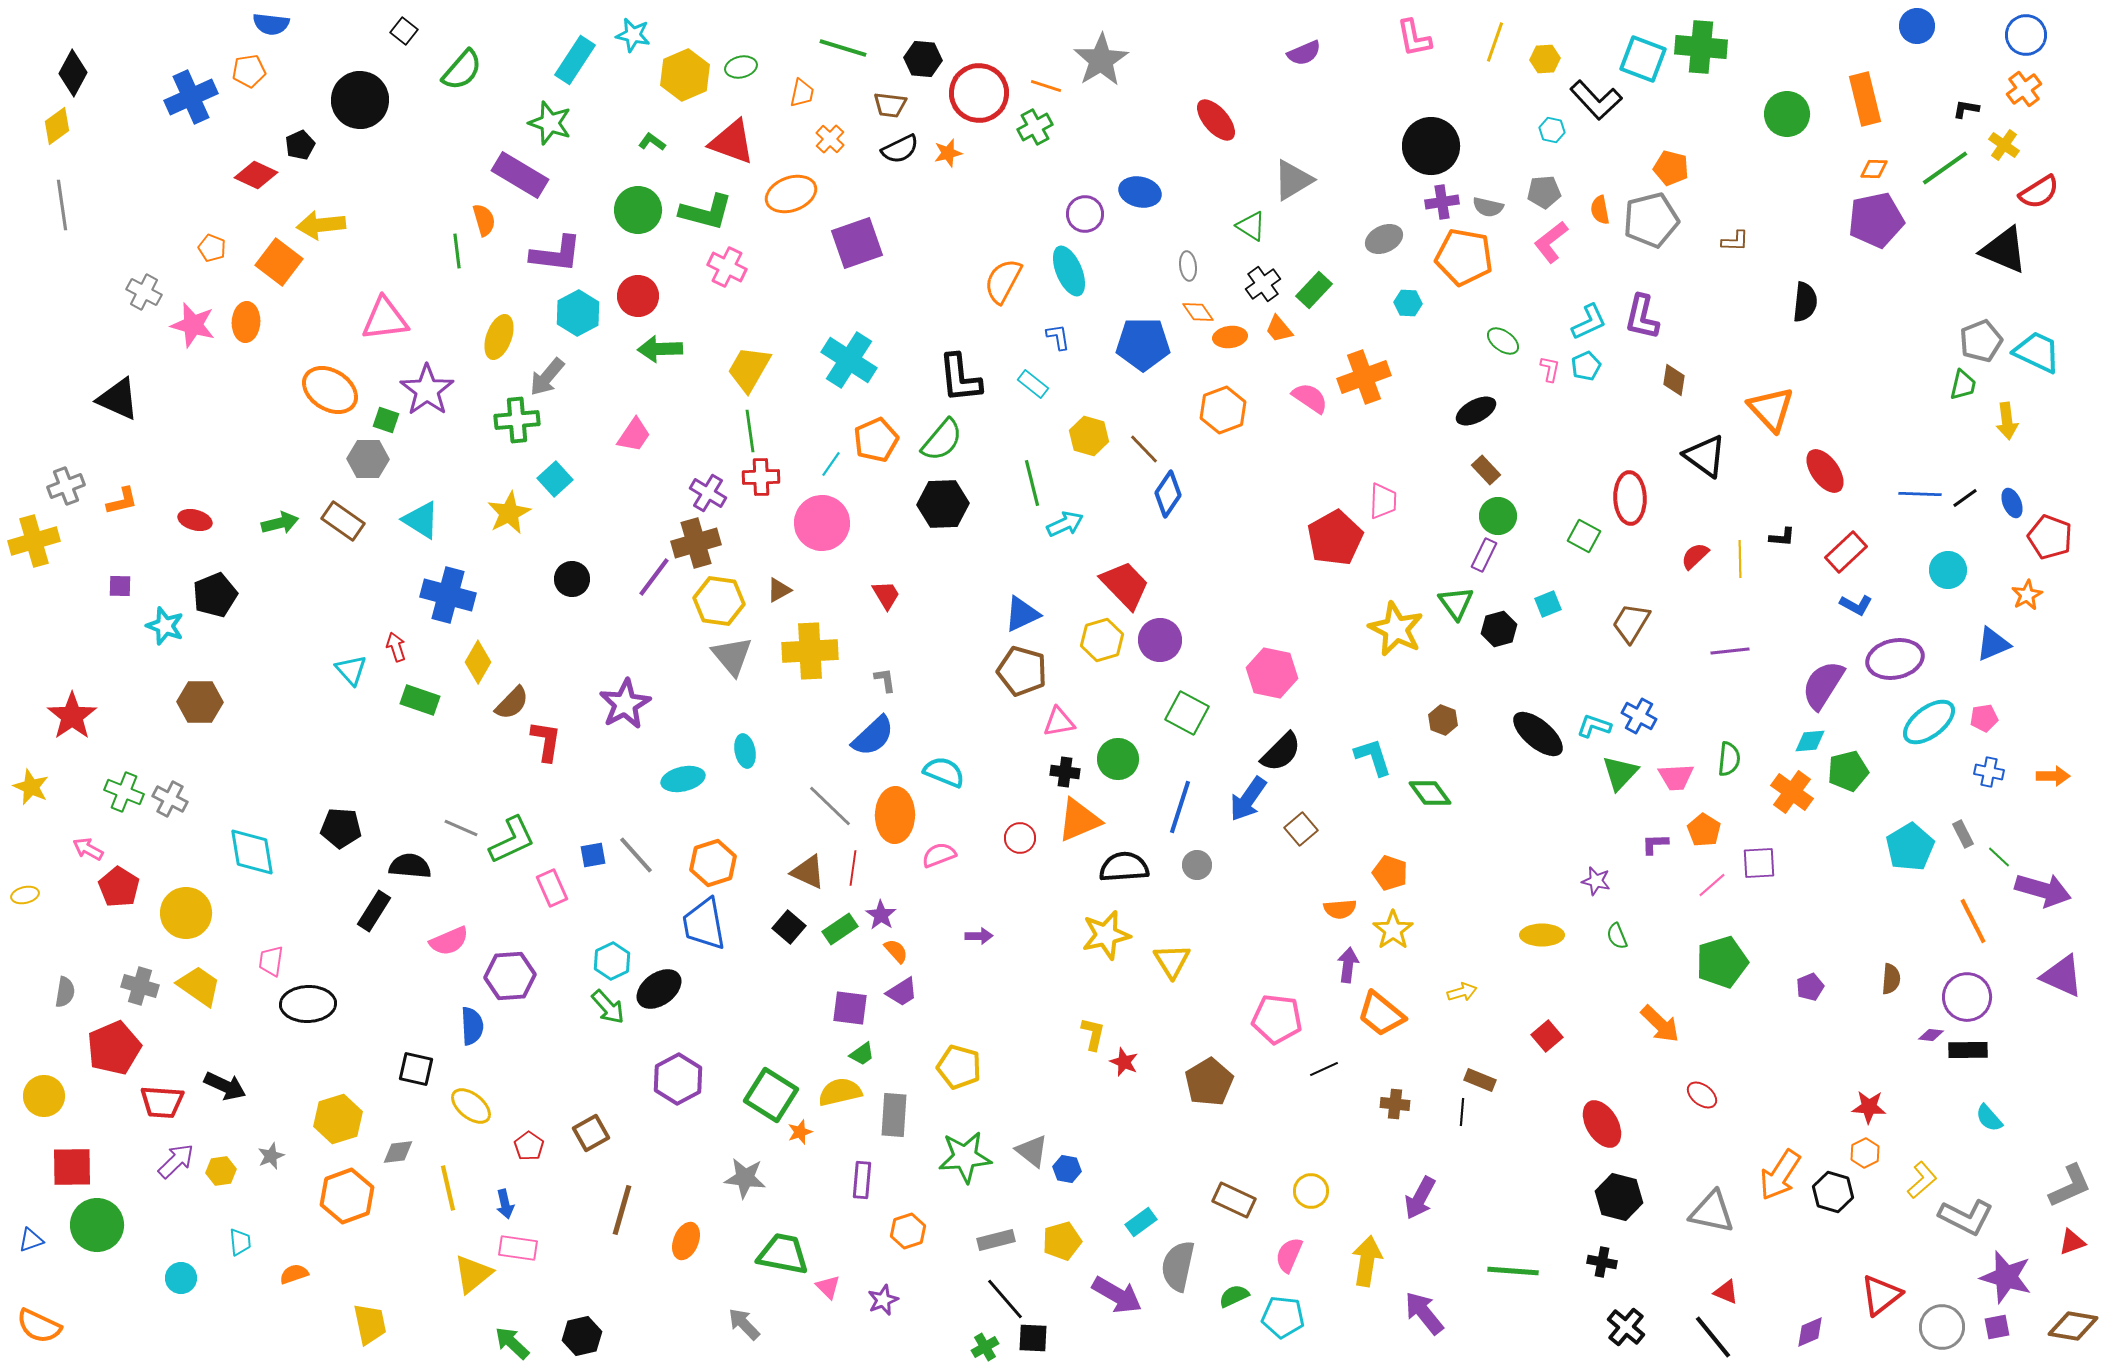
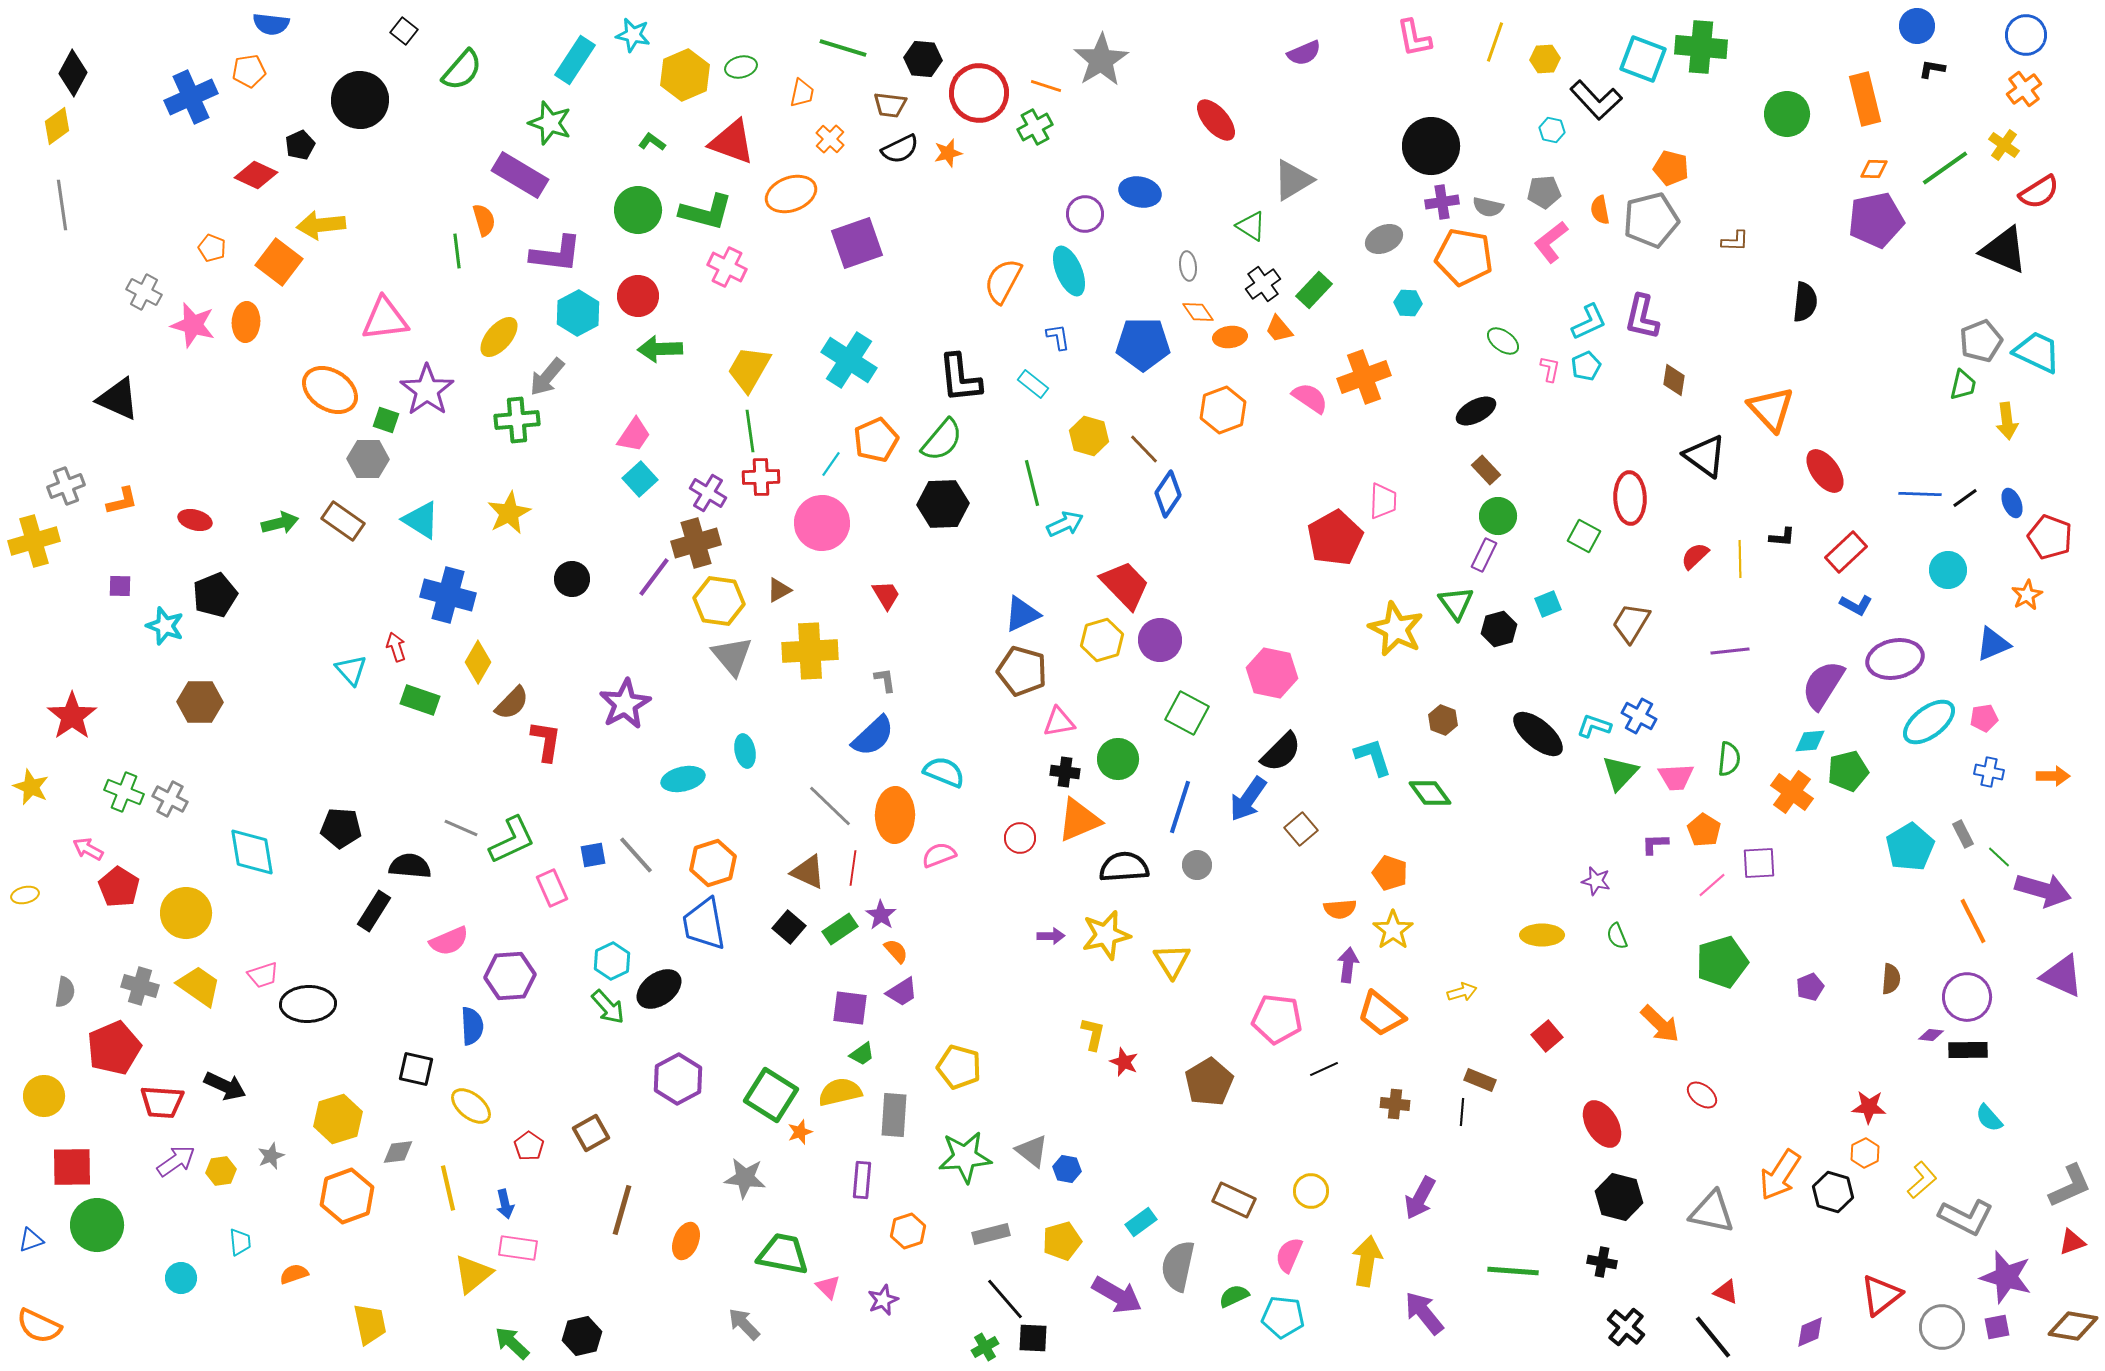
black L-shape at (1966, 109): moved 34 px left, 40 px up
yellow ellipse at (499, 337): rotated 21 degrees clockwise
cyan square at (555, 479): moved 85 px right
purple arrow at (979, 936): moved 72 px right
pink trapezoid at (271, 961): moved 8 px left, 14 px down; rotated 116 degrees counterclockwise
purple arrow at (176, 1161): rotated 9 degrees clockwise
gray rectangle at (996, 1240): moved 5 px left, 6 px up
